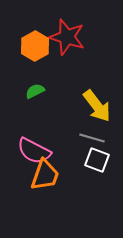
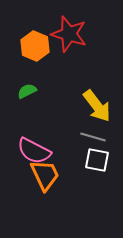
red star: moved 2 px right, 3 px up
orange hexagon: rotated 8 degrees counterclockwise
green semicircle: moved 8 px left
gray line: moved 1 px right, 1 px up
white square: rotated 10 degrees counterclockwise
orange trapezoid: rotated 44 degrees counterclockwise
